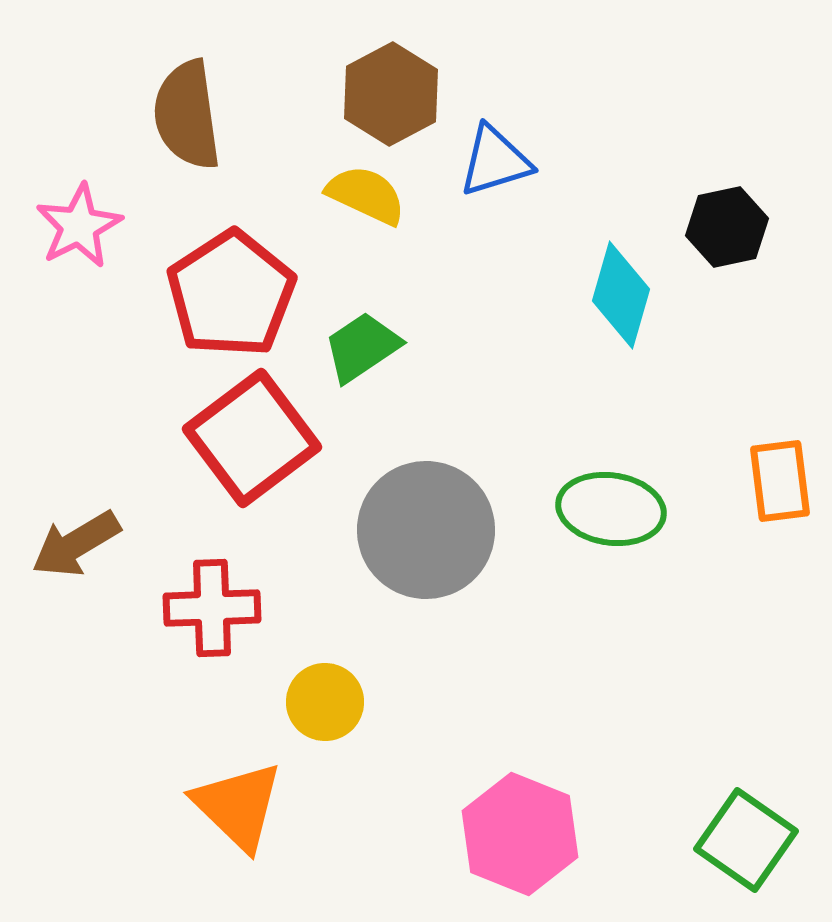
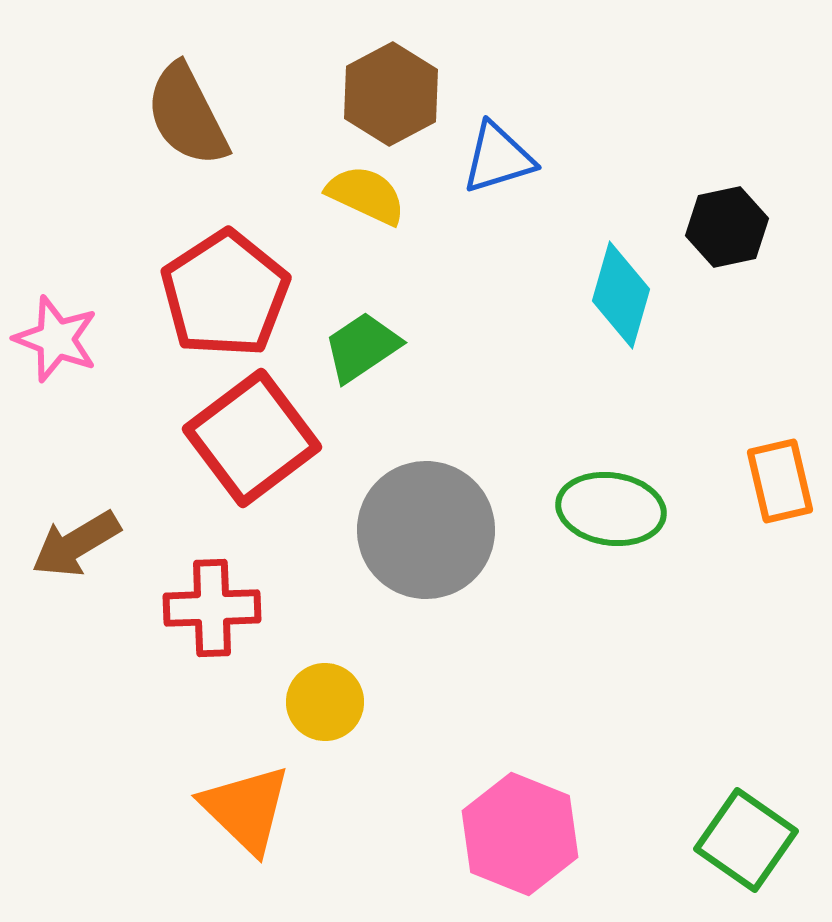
brown semicircle: rotated 19 degrees counterclockwise
blue triangle: moved 3 px right, 3 px up
pink star: moved 23 px left, 113 px down; rotated 24 degrees counterclockwise
red pentagon: moved 6 px left
orange rectangle: rotated 6 degrees counterclockwise
orange triangle: moved 8 px right, 3 px down
